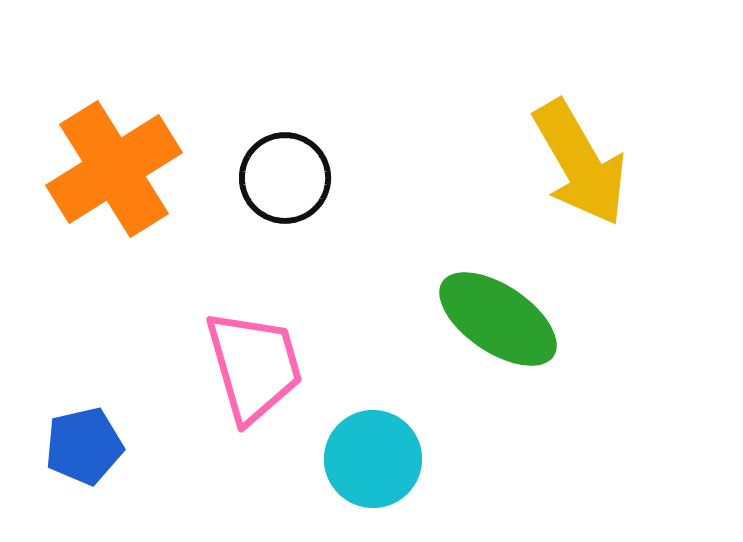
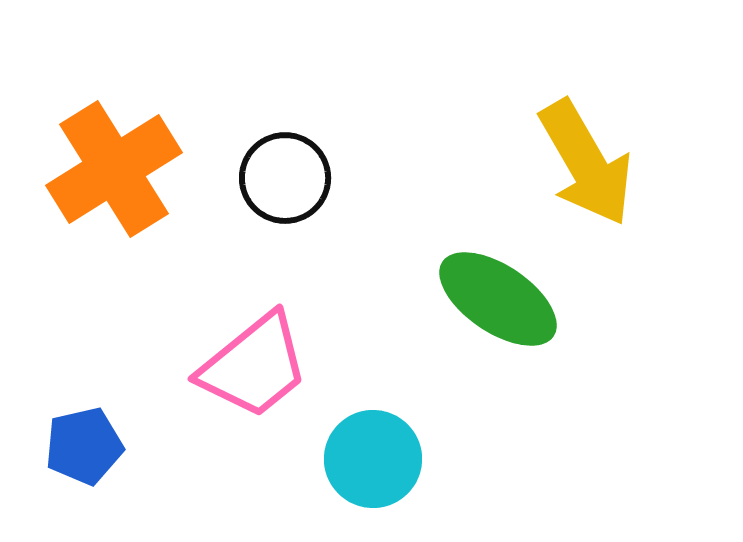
yellow arrow: moved 6 px right
green ellipse: moved 20 px up
pink trapezoid: rotated 67 degrees clockwise
